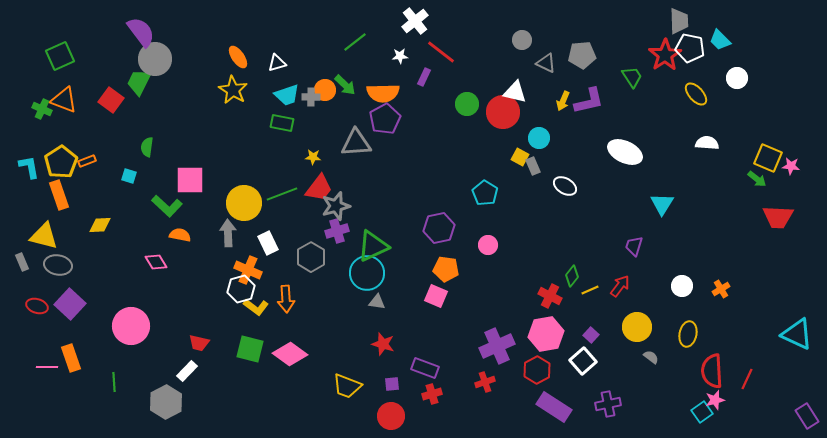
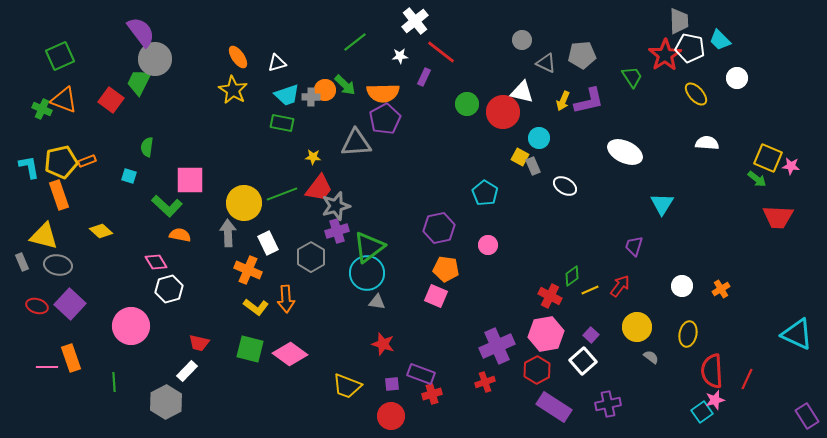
white triangle at (515, 92): moved 7 px right
yellow pentagon at (61, 162): rotated 20 degrees clockwise
yellow diamond at (100, 225): moved 1 px right, 6 px down; rotated 45 degrees clockwise
green triangle at (373, 246): moved 4 px left, 1 px down; rotated 12 degrees counterclockwise
green diamond at (572, 276): rotated 15 degrees clockwise
white hexagon at (241, 289): moved 72 px left
purple rectangle at (425, 368): moved 4 px left, 6 px down
